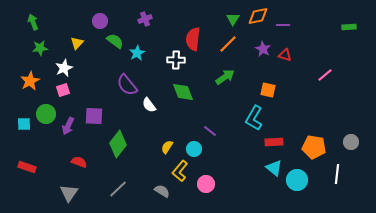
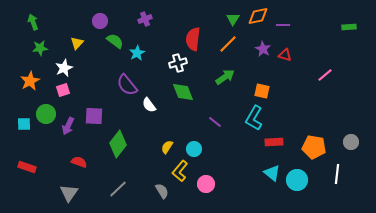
white cross at (176, 60): moved 2 px right, 3 px down; rotated 18 degrees counterclockwise
orange square at (268, 90): moved 6 px left, 1 px down
purple line at (210, 131): moved 5 px right, 9 px up
cyan triangle at (274, 168): moved 2 px left, 5 px down
gray semicircle at (162, 191): rotated 28 degrees clockwise
